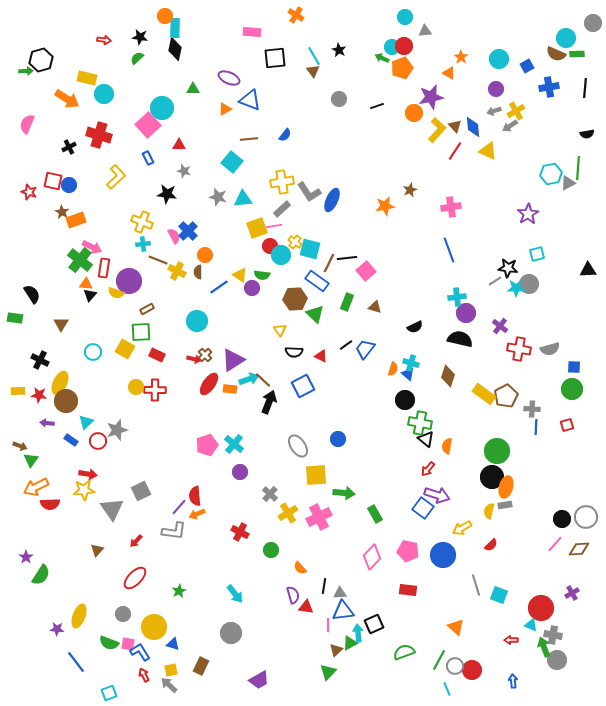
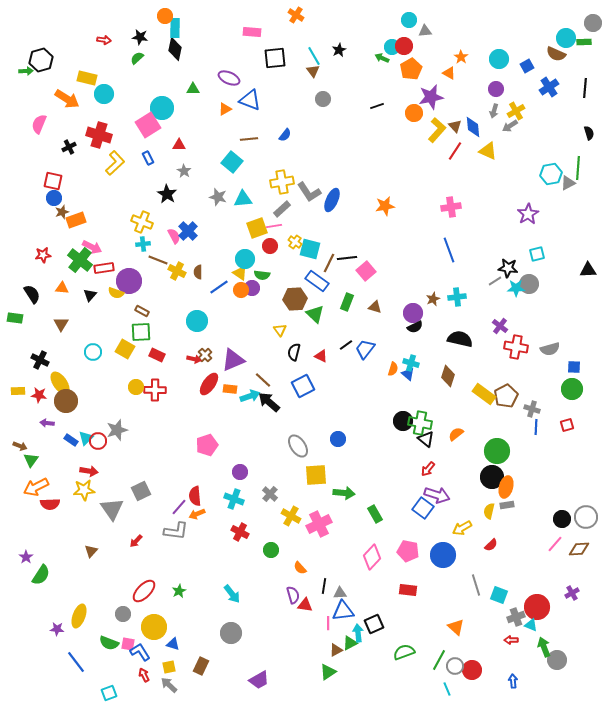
cyan circle at (405, 17): moved 4 px right, 3 px down
black star at (339, 50): rotated 16 degrees clockwise
green rectangle at (577, 54): moved 7 px right, 12 px up
orange pentagon at (402, 68): moved 9 px right, 1 px down; rotated 10 degrees counterclockwise
blue cross at (549, 87): rotated 24 degrees counterclockwise
gray circle at (339, 99): moved 16 px left
gray arrow at (494, 111): rotated 56 degrees counterclockwise
pink semicircle at (27, 124): moved 12 px right
pink square at (148, 125): rotated 10 degrees clockwise
black semicircle at (587, 134): moved 2 px right, 1 px up; rotated 96 degrees counterclockwise
gray star at (184, 171): rotated 16 degrees clockwise
yellow L-shape at (116, 177): moved 1 px left, 14 px up
blue circle at (69, 185): moved 15 px left, 13 px down
brown star at (410, 190): moved 23 px right, 109 px down
red star at (29, 192): moved 14 px right, 63 px down; rotated 28 degrees counterclockwise
black star at (167, 194): rotated 24 degrees clockwise
brown star at (62, 212): rotated 24 degrees clockwise
orange circle at (205, 255): moved 36 px right, 35 px down
cyan circle at (281, 255): moved 36 px left, 4 px down
red rectangle at (104, 268): rotated 72 degrees clockwise
yellow triangle at (240, 275): moved 2 px up
orange triangle at (86, 284): moved 24 px left, 4 px down
brown rectangle at (147, 309): moved 5 px left, 2 px down; rotated 56 degrees clockwise
purple circle at (466, 313): moved 53 px left
red cross at (519, 349): moved 3 px left, 2 px up
black semicircle at (294, 352): rotated 102 degrees clockwise
purple triangle at (233, 360): rotated 10 degrees clockwise
cyan arrow at (249, 379): moved 1 px right, 17 px down
yellow ellipse at (60, 383): rotated 60 degrees counterclockwise
black circle at (405, 400): moved 2 px left, 21 px down
black arrow at (269, 402): rotated 70 degrees counterclockwise
gray cross at (532, 409): rotated 14 degrees clockwise
cyan triangle at (86, 422): moved 16 px down
cyan cross at (234, 444): moved 55 px down; rotated 18 degrees counterclockwise
orange semicircle at (447, 446): moved 9 px right, 12 px up; rotated 42 degrees clockwise
red arrow at (88, 474): moved 1 px right, 3 px up
gray rectangle at (505, 505): moved 2 px right
yellow cross at (288, 513): moved 3 px right, 3 px down; rotated 30 degrees counterclockwise
pink cross at (319, 517): moved 7 px down
gray L-shape at (174, 531): moved 2 px right
brown triangle at (97, 550): moved 6 px left, 1 px down
red ellipse at (135, 578): moved 9 px right, 13 px down
cyan arrow at (235, 594): moved 3 px left
red triangle at (306, 607): moved 1 px left, 2 px up
red circle at (541, 608): moved 4 px left, 1 px up
pink line at (328, 625): moved 2 px up
gray cross at (553, 635): moved 37 px left, 18 px up; rotated 30 degrees counterclockwise
brown triangle at (336, 650): rotated 16 degrees clockwise
yellow square at (171, 670): moved 2 px left, 3 px up
green triangle at (328, 672): rotated 12 degrees clockwise
